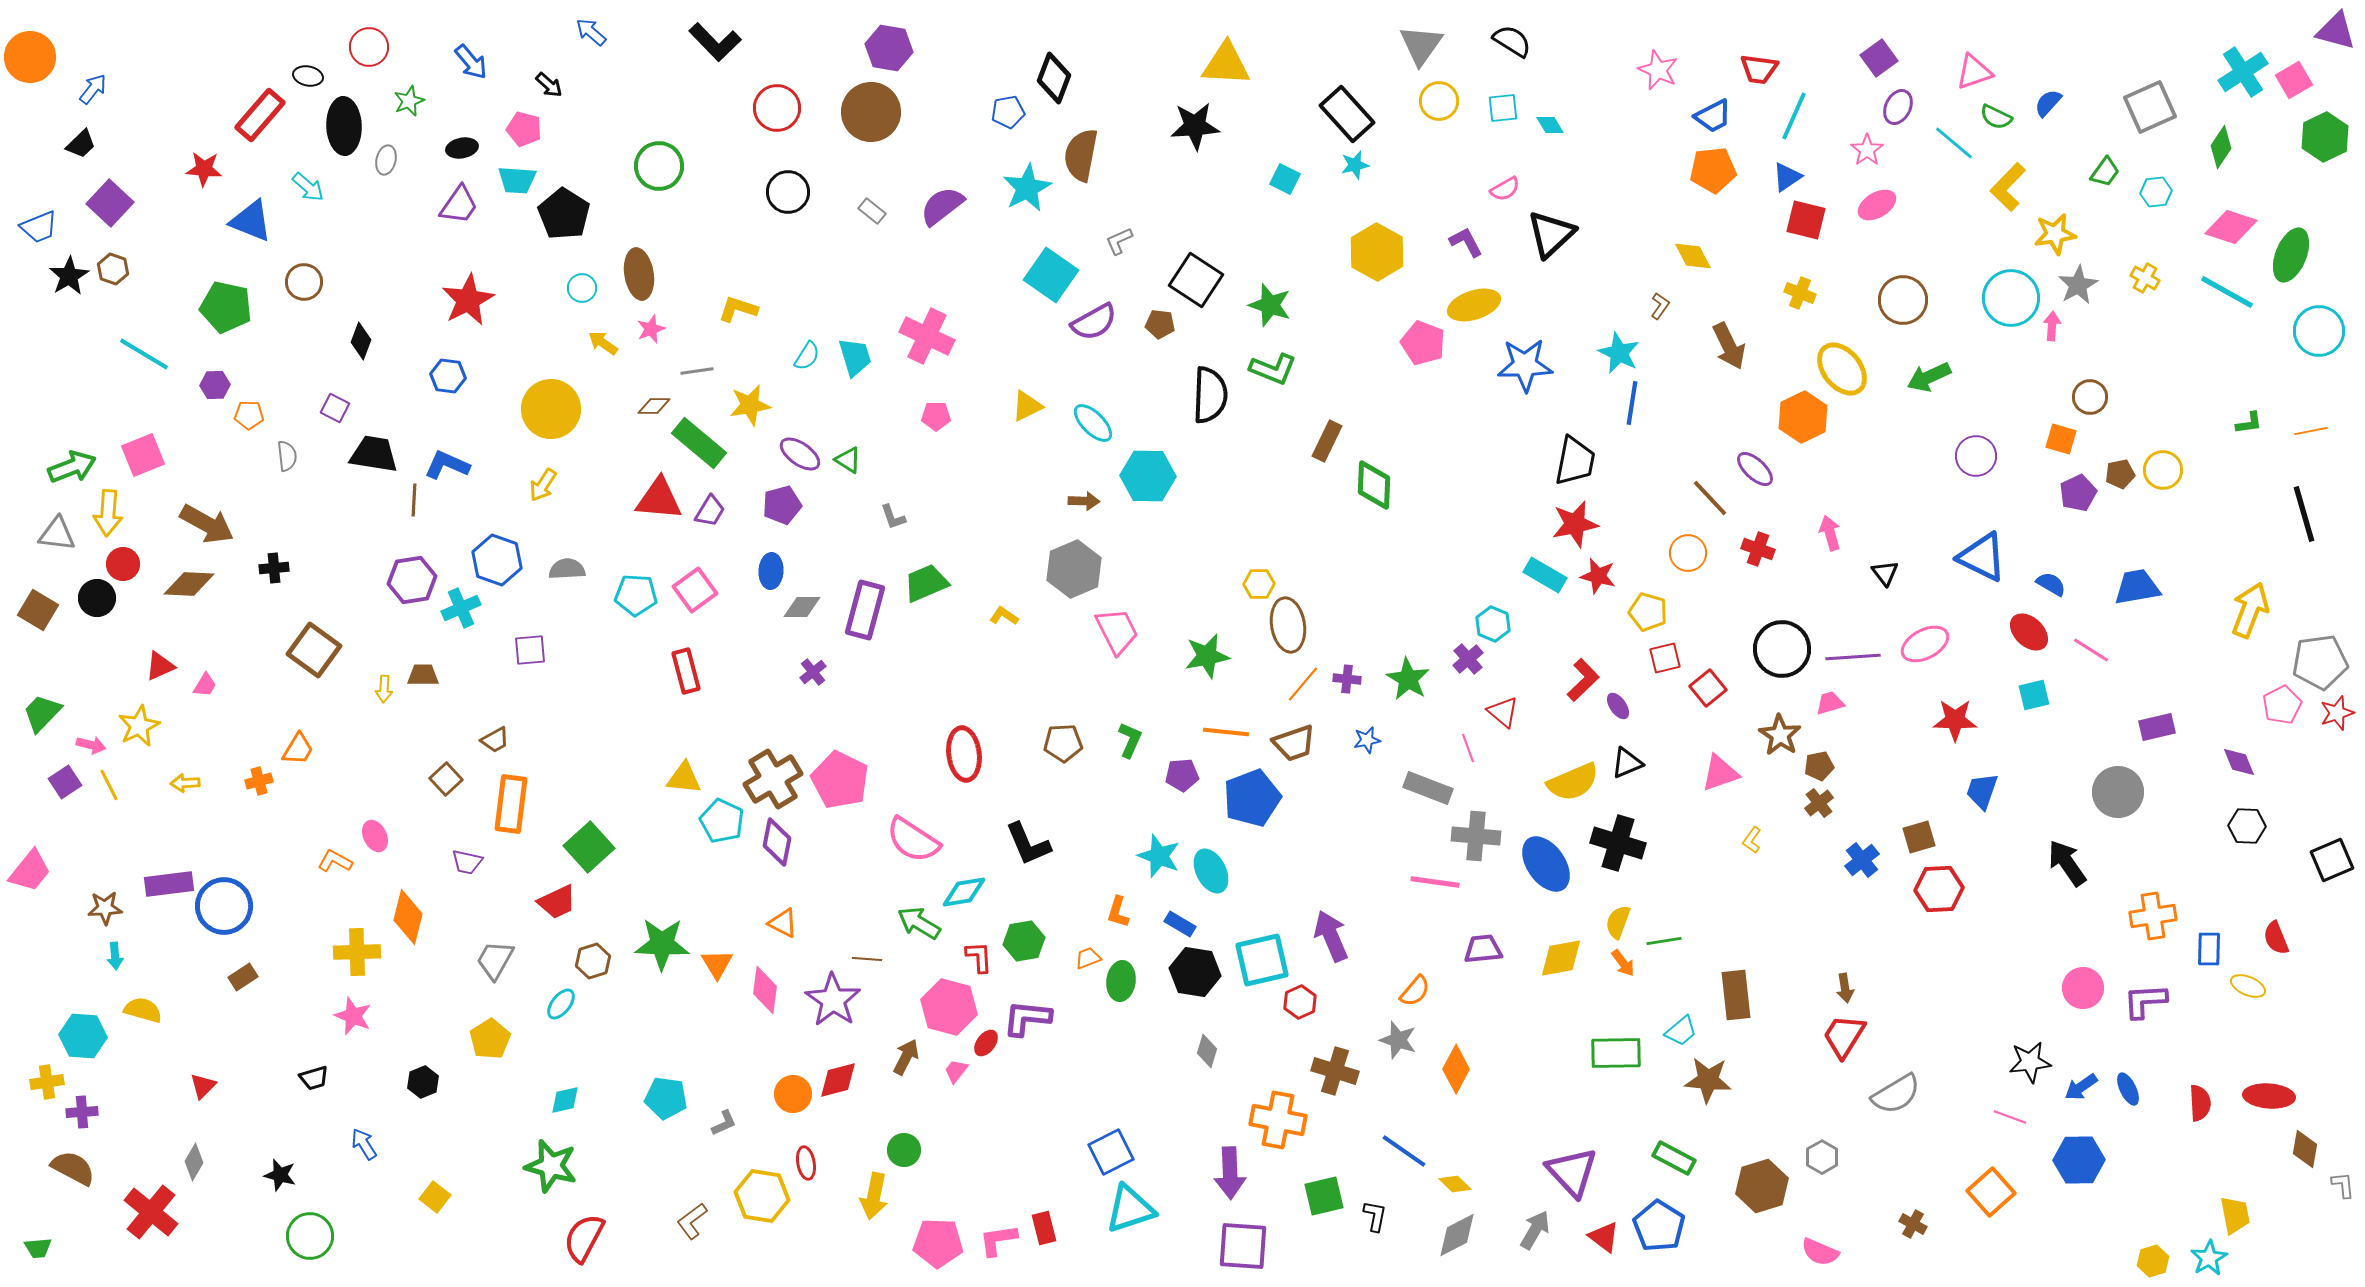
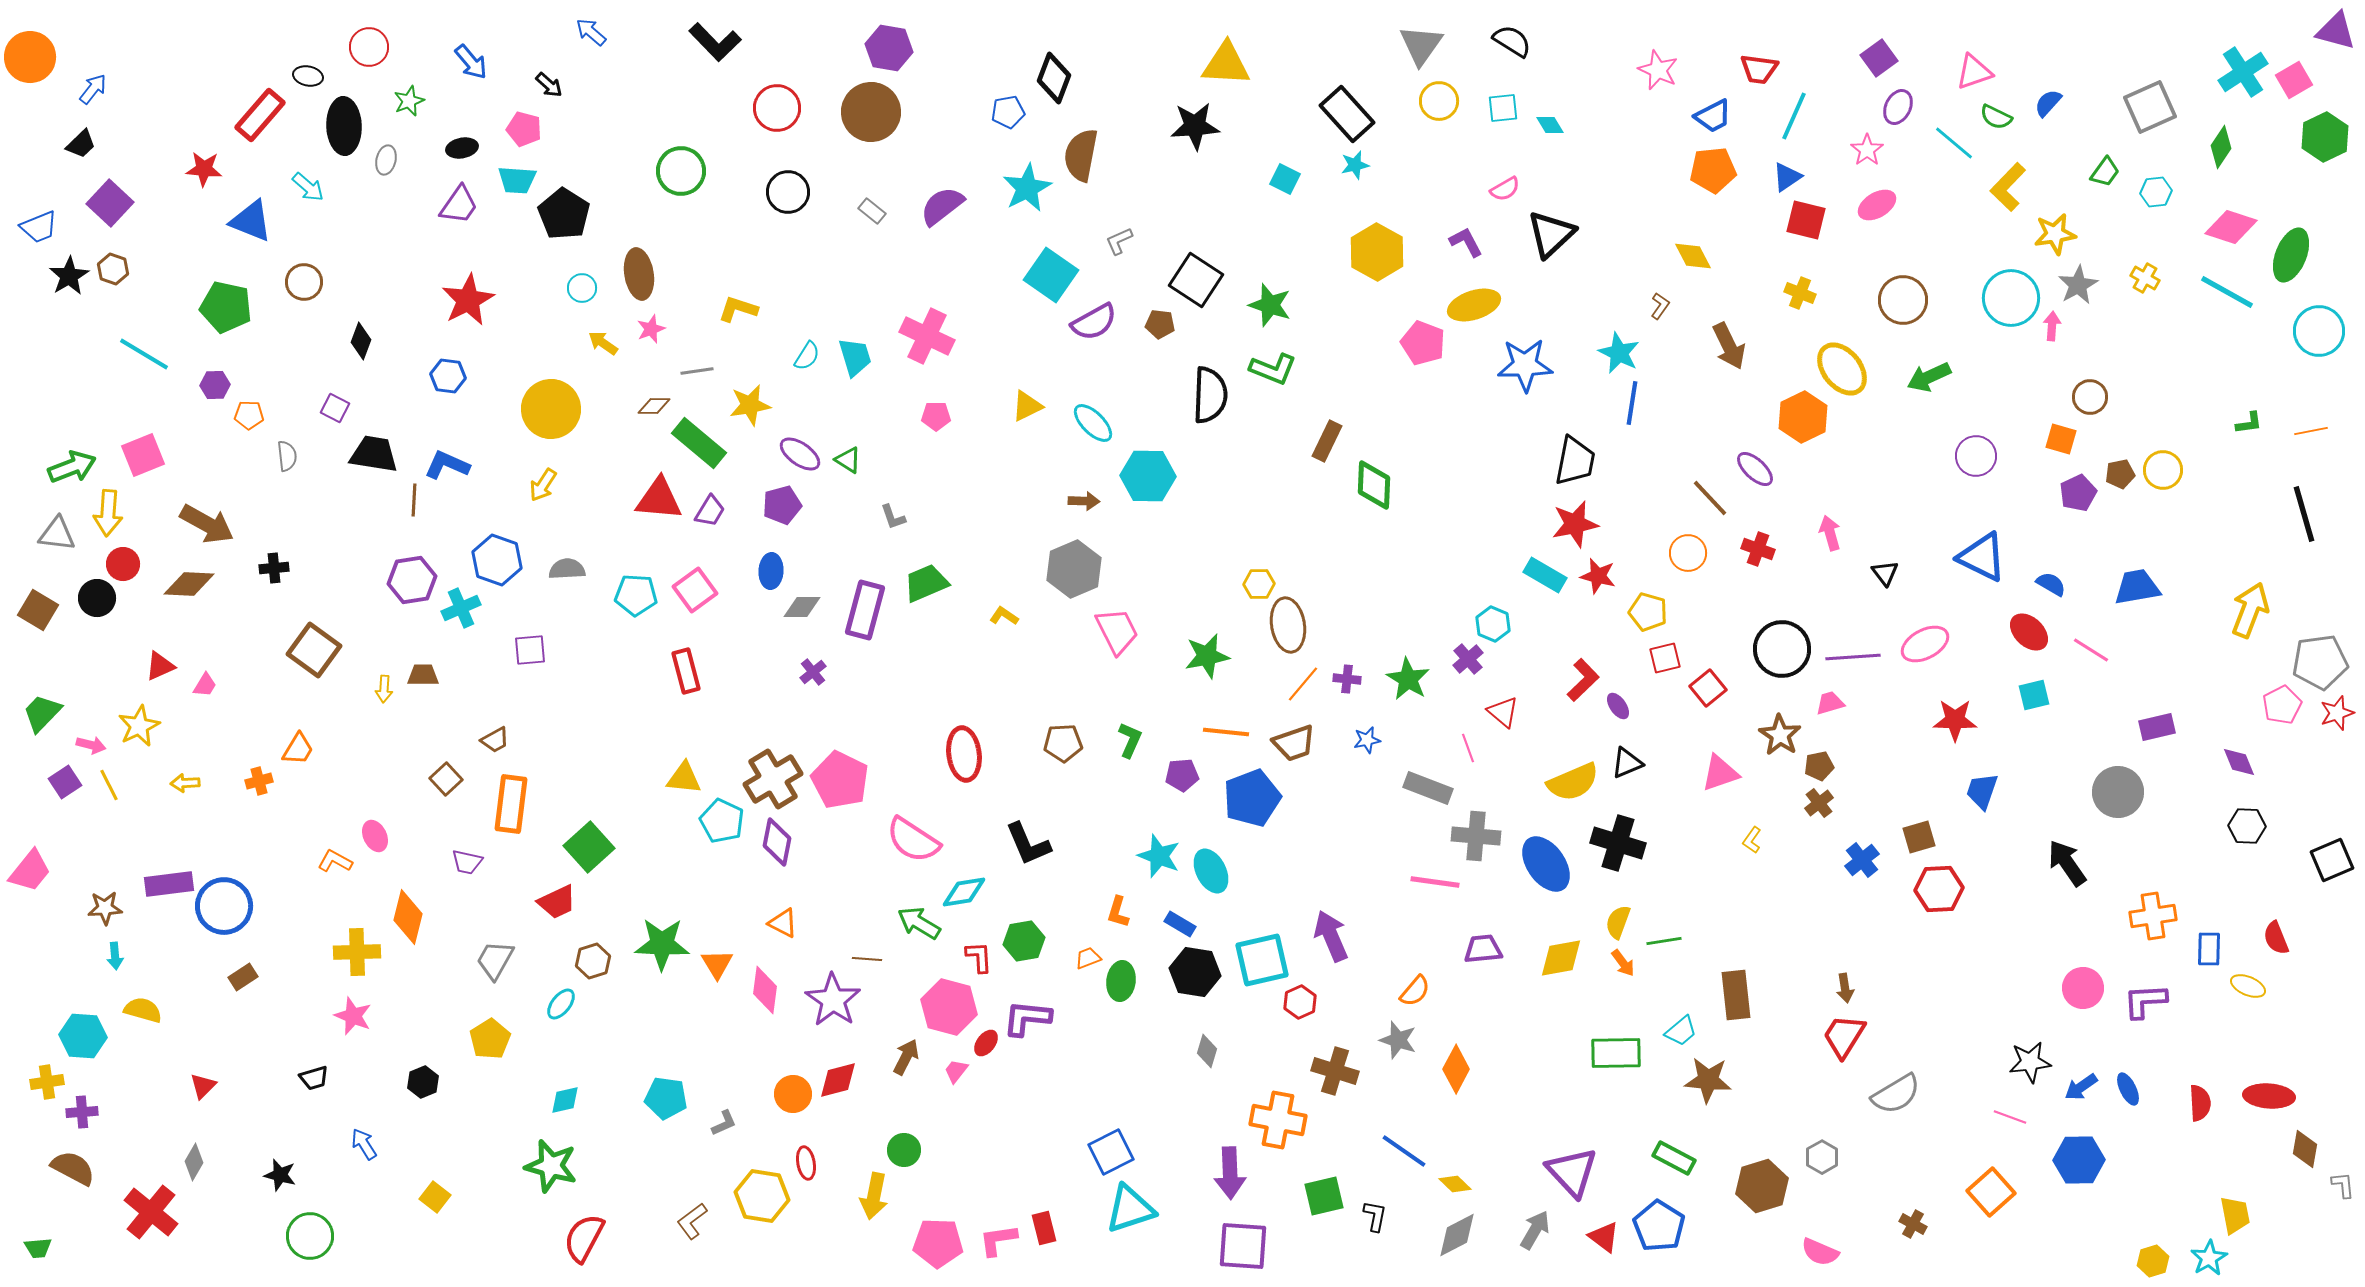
green circle at (659, 166): moved 22 px right, 5 px down
